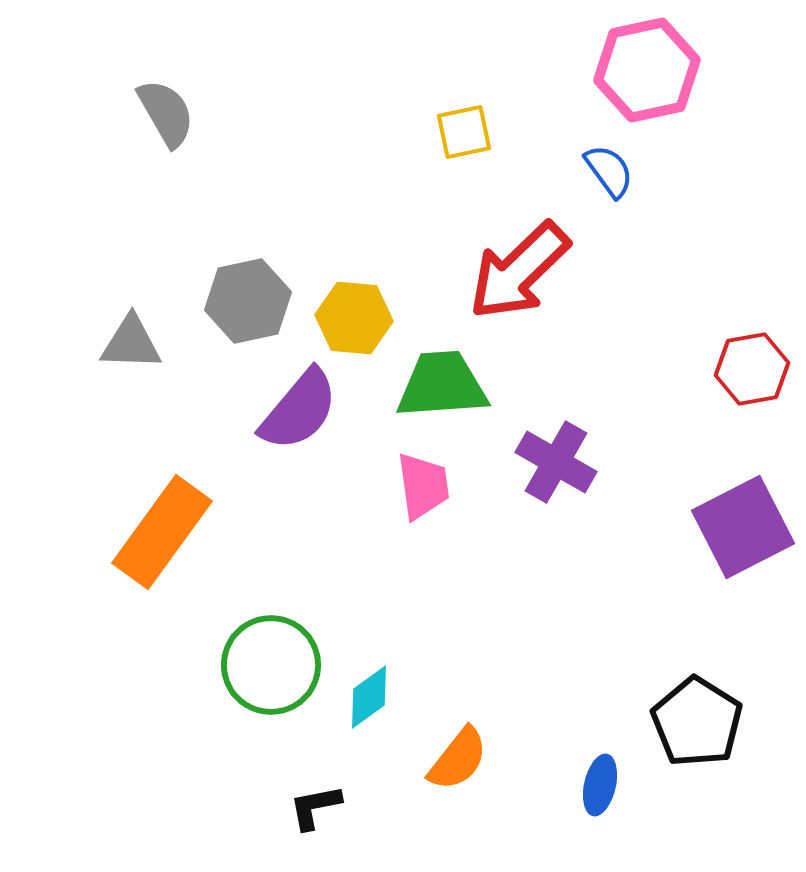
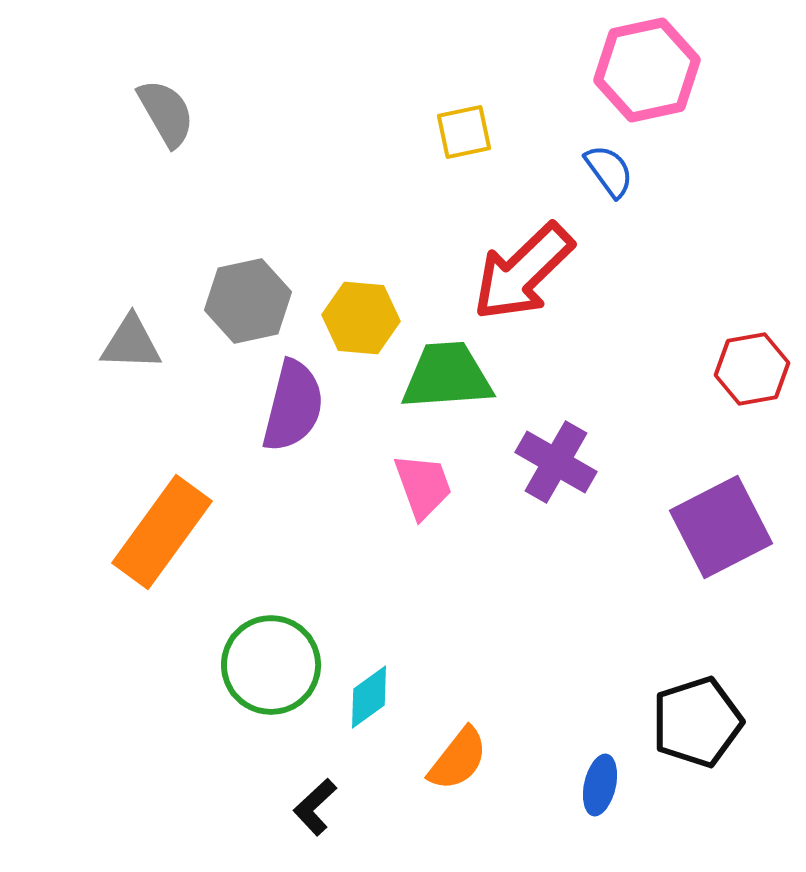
red arrow: moved 4 px right, 1 px down
yellow hexagon: moved 7 px right
green trapezoid: moved 5 px right, 9 px up
purple semicircle: moved 6 px left, 4 px up; rotated 26 degrees counterclockwise
pink trapezoid: rotated 12 degrees counterclockwise
purple square: moved 22 px left
black pentagon: rotated 22 degrees clockwise
black L-shape: rotated 32 degrees counterclockwise
